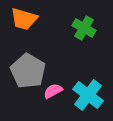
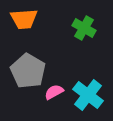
orange trapezoid: rotated 20 degrees counterclockwise
pink semicircle: moved 1 px right, 1 px down
